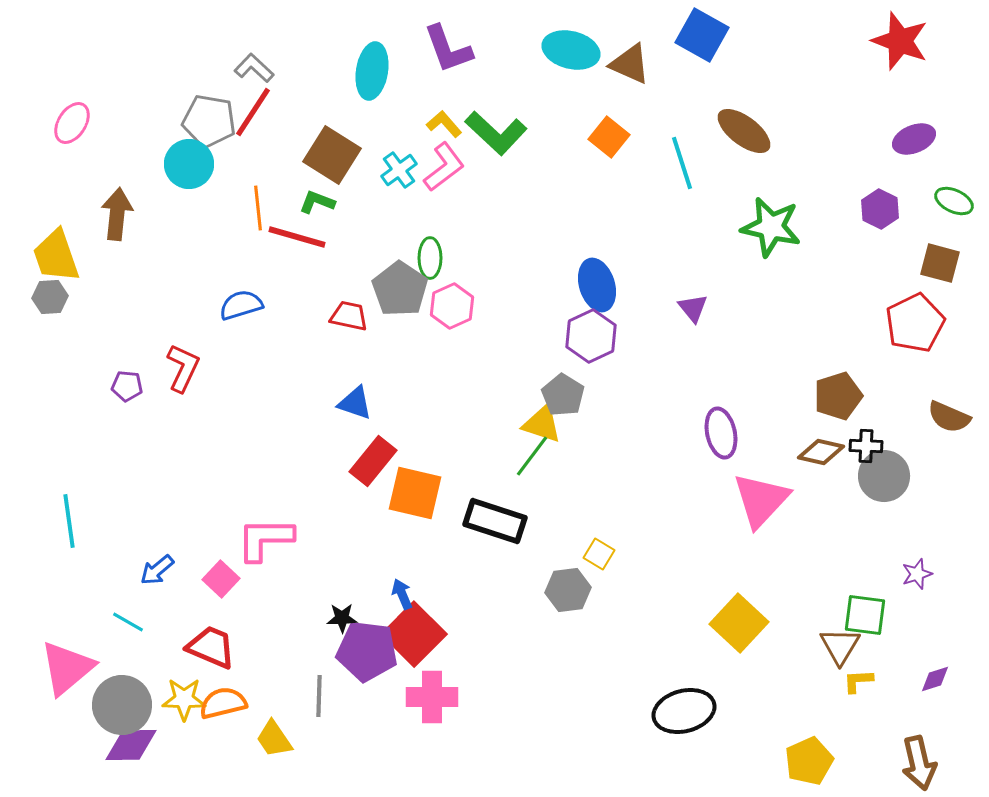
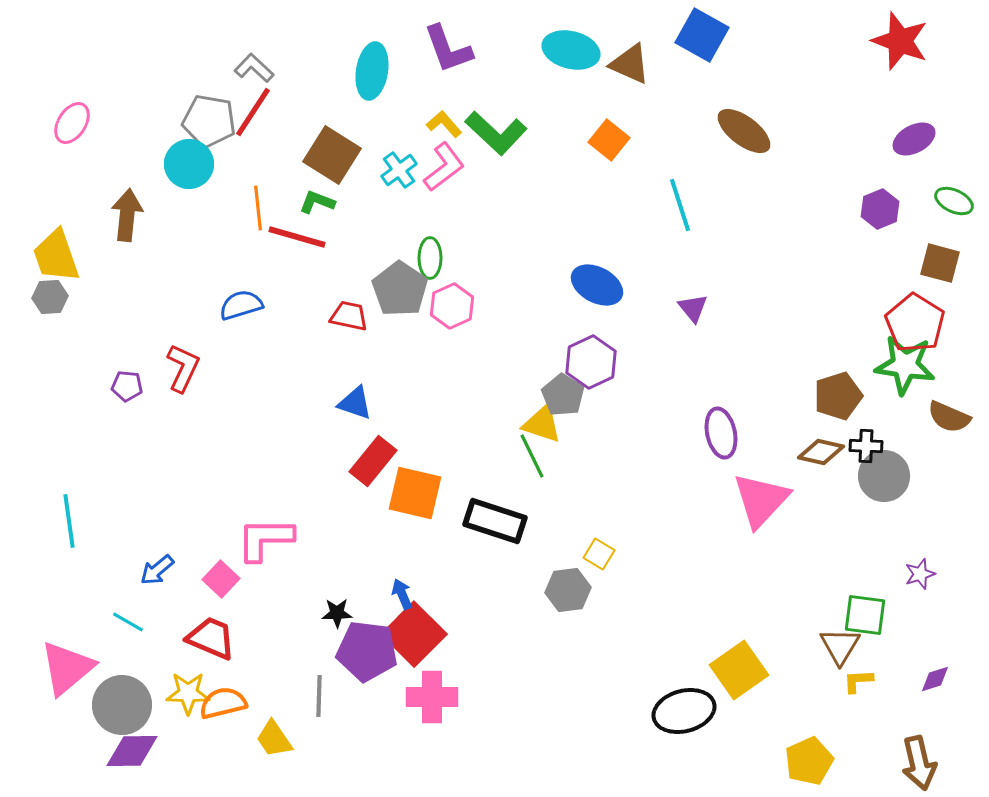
orange square at (609, 137): moved 3 px down
purple ellipse at (914, 139): rotated 6 degrees counterclockwise
cyan line at (682, 163): moved 2 px left, 42 px down
purple hexagon at (880, 209): rotated 12 degrees clockwise
brown arrow at (117, 214): moved 10 px right, 1 px down
green star at (771, 227): moved 134 px right, 138 px down; rotated 4 degrees counterclockwise
blue ellipse at (597, 285): rotated 45 degrees counterclockwise
red pentagon at (915, 323): rotated 14 degrees counterclockwise
purple hexagon at (591, 336): moved 26 px down
green line at (532, 456): rotated 63 degrees counterclockwise
purple star at (917, 574): moved 3 px right
black star at (342, 618): moved 5 px left, 5 px up
yellow square at (739, 623): moved 47 px down; rotated 12 degrees clockwise
red trapezoid at (211, 647): moved 9 px up
yellow star at (184, 699): moved 4 px right, 6 px up
purple diamond at (131, 745): moved 1 px right, 6 px down
